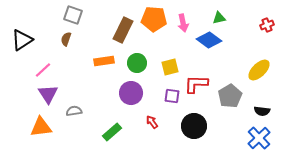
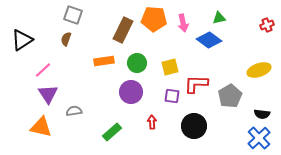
yellow ellipse: rotated 25 degrees clockwise
purple circle: moved 1 px up
black semicircle: moved 3 px down
red arrow: rotated 32 degrees clockwise
orange triangle: rotated 20 degrees clockwise
